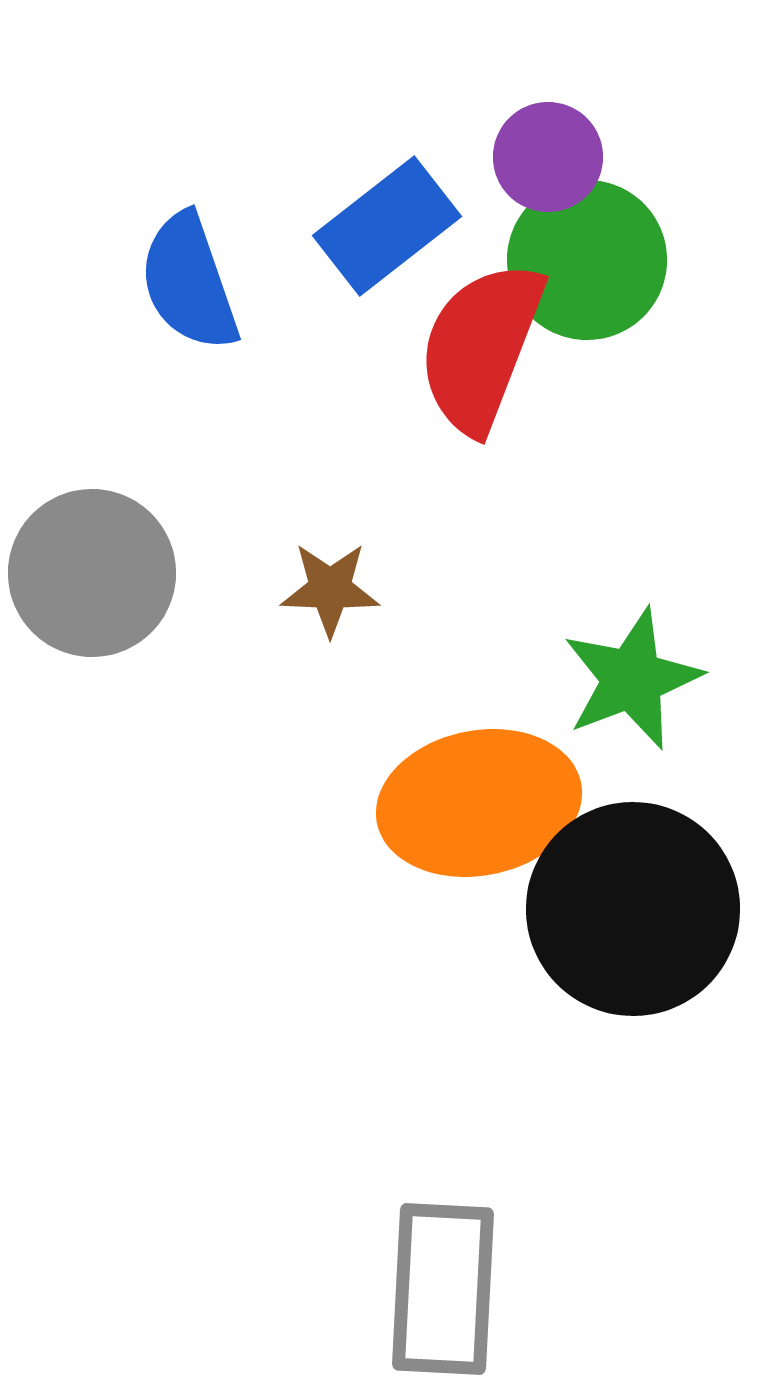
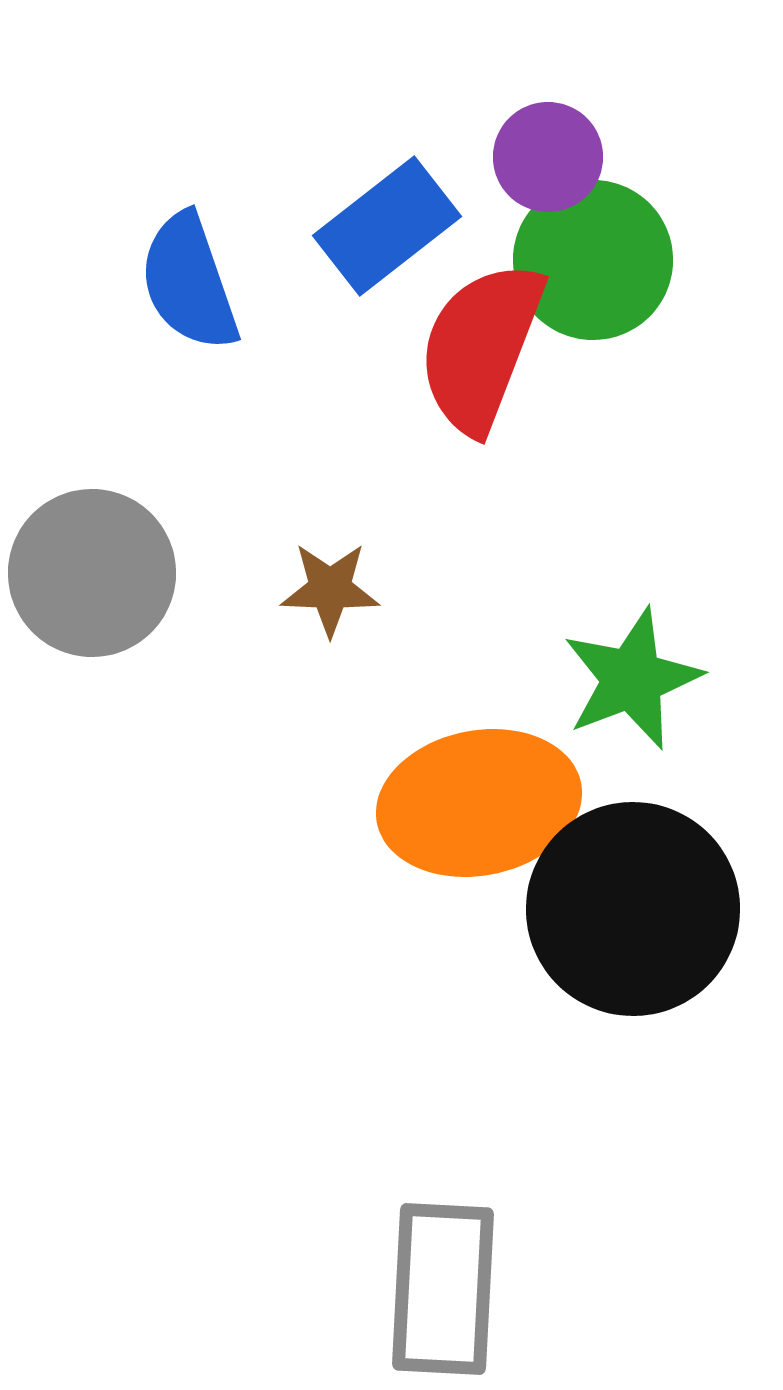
green circle: moved 6 px right
